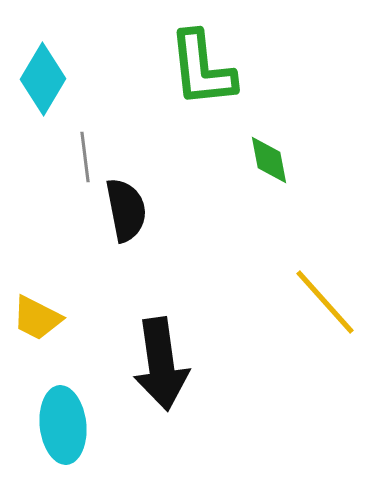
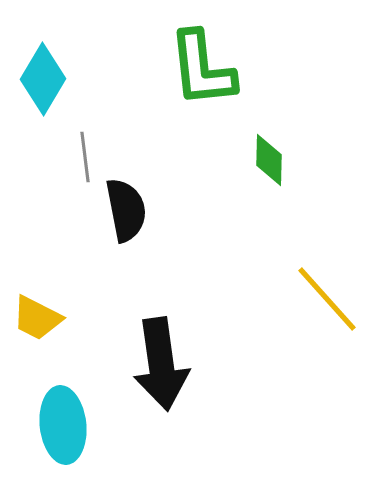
green diamond: rotated 12 degrees clockwise
yellow line: moved 2 px right, 3 px up
